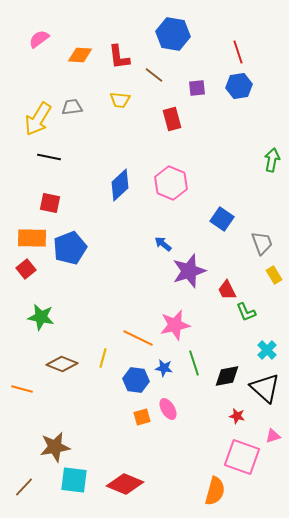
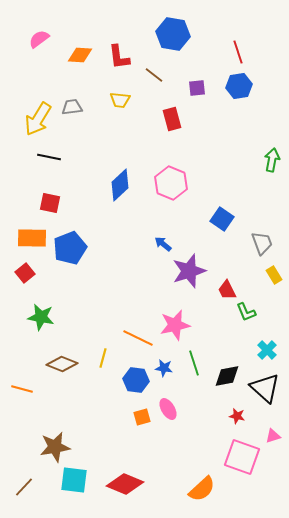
red square at (26, 269): moved 1 px left, 4 px down
orange semicircle at (215, 491): moved 13 px left, 2 px up; rotated 32 degrees clockwise
